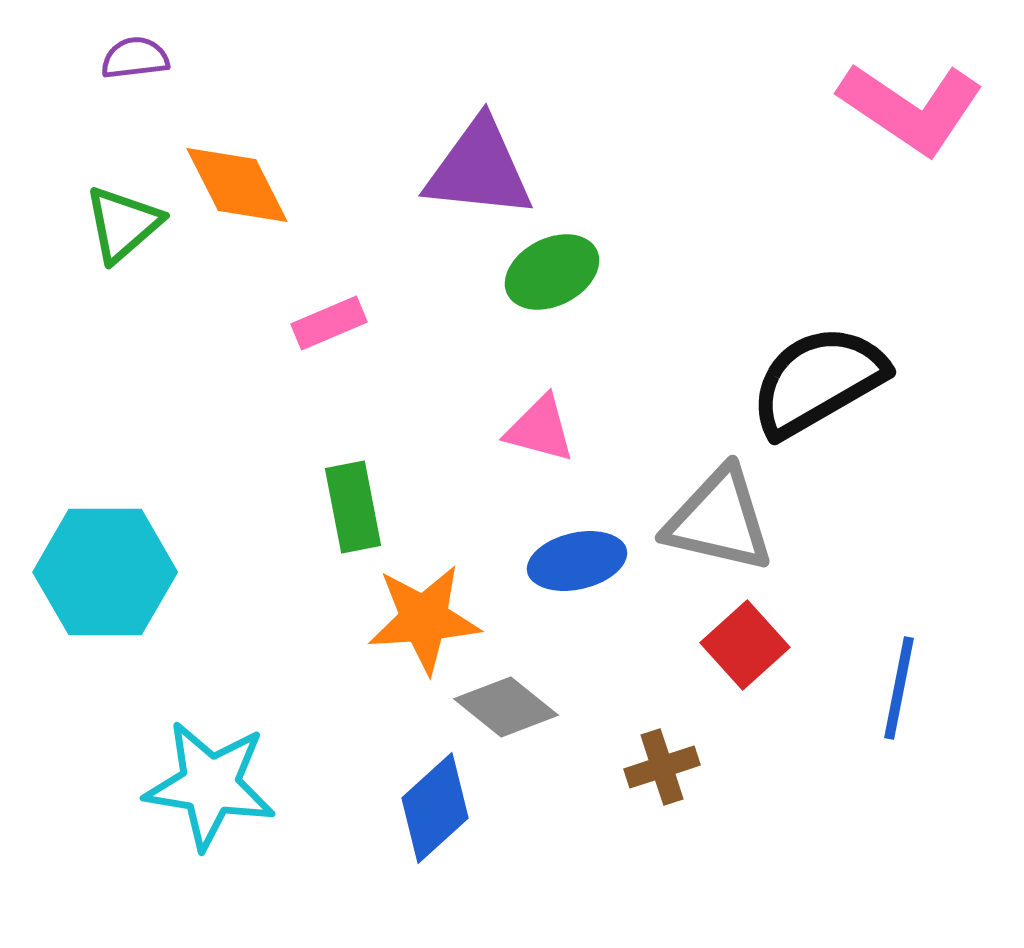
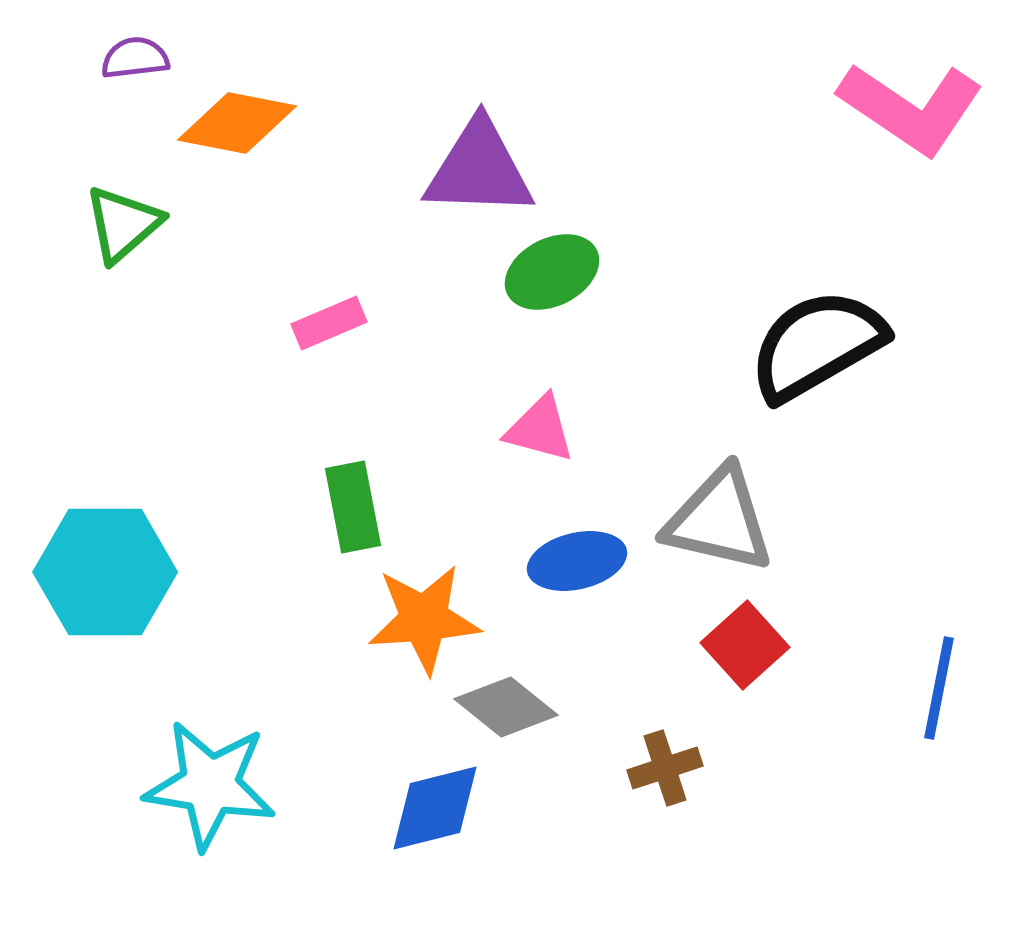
purple triangle: rotated 4 degrees counterclockwise
orange diamond: moved 62 px up; rotated 52 degrees counterclockwise
black semicircle: moved 1 px left, 36 px up
blue line: moved 40 px right
brown cross: moved 3 px right, 1 px down
blue diamond: rotated 28 degrees clockwise
